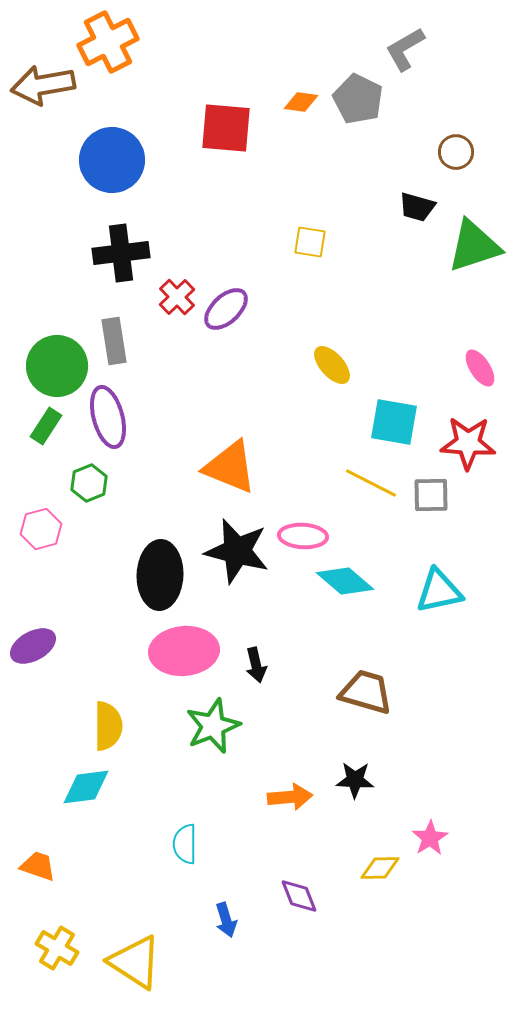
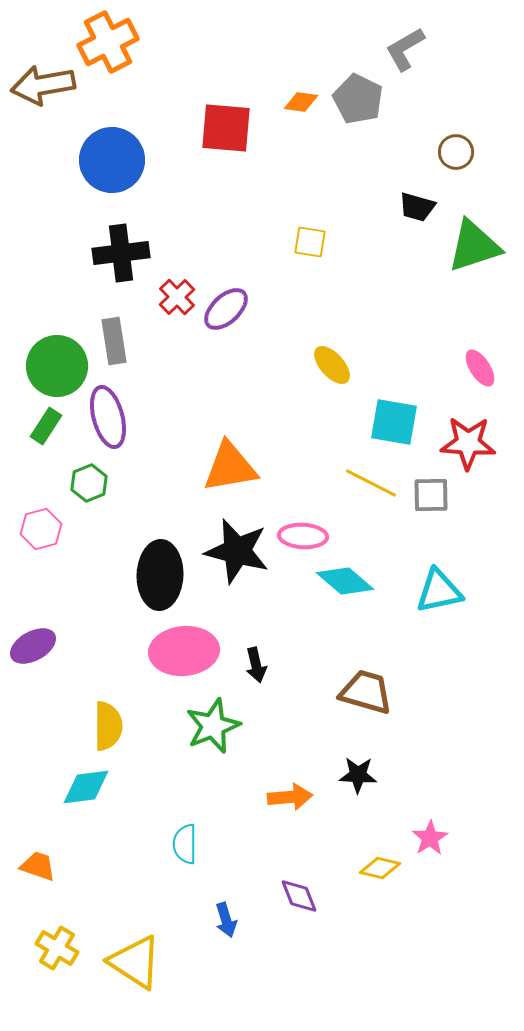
orange triangle at (230, 467): rotated 32 degrees counterclockwise
black star at (355, 780): moved 3 px right, 5 px up
yellow diamond at (380, 868): rotated 15 degrees clockwise
